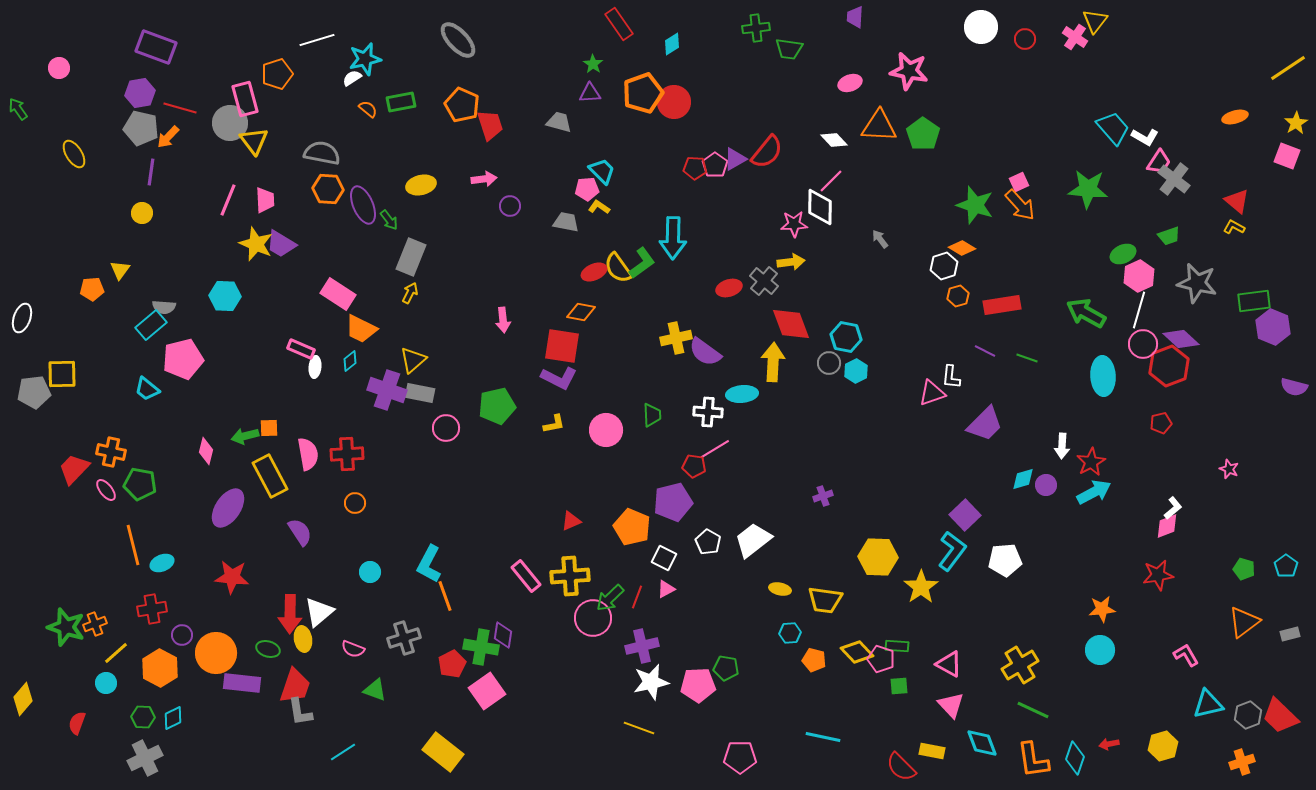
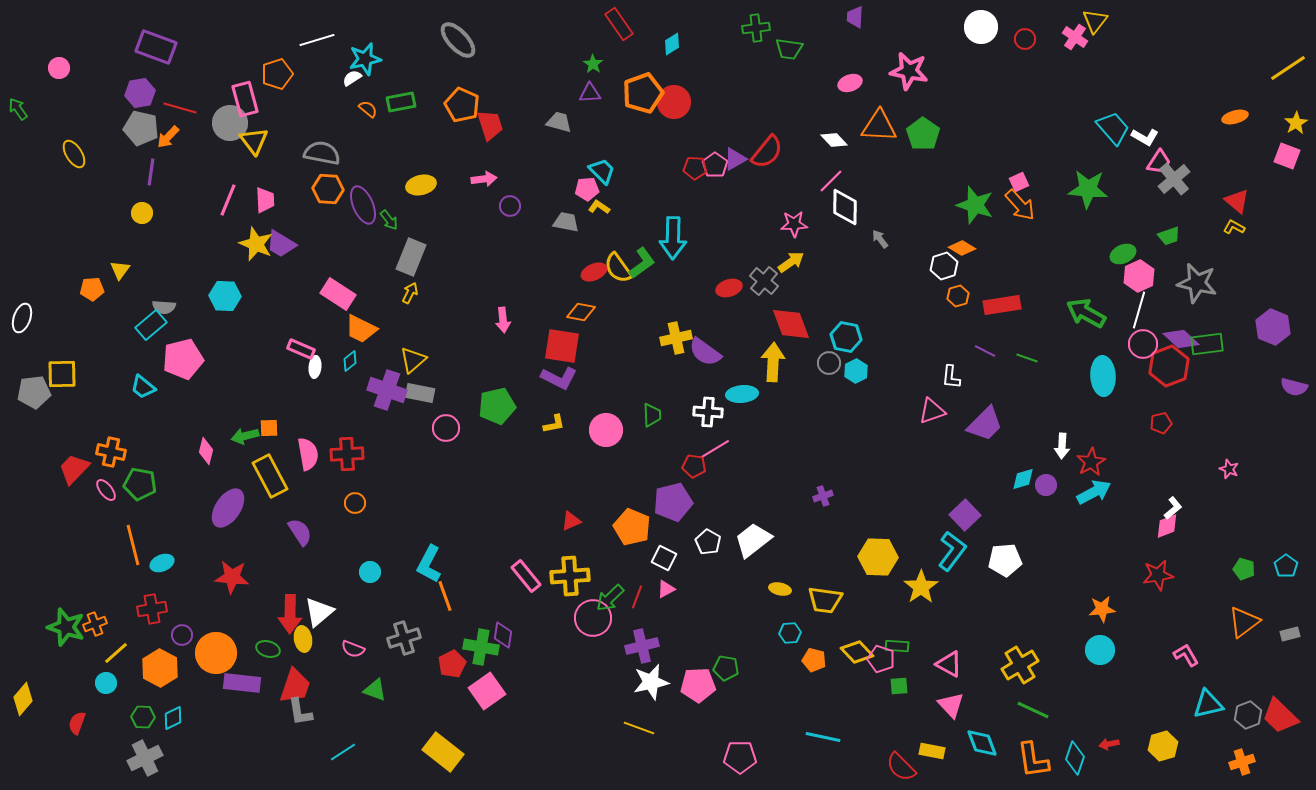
gray cross at (1174, 179): rotated 12 degrees clockwise
white diamond at (820, 207): moved 25 px right
yellow arrow at (791, 262): rotated 28 degrees counterclockwise
green rectangle at (1254, 301): moved 47 px left, 43 px down
cyan trapezoid at (147, 389): moved 4 px left, 2 px up
pink triangle at (932, 393): moved 18 px down
